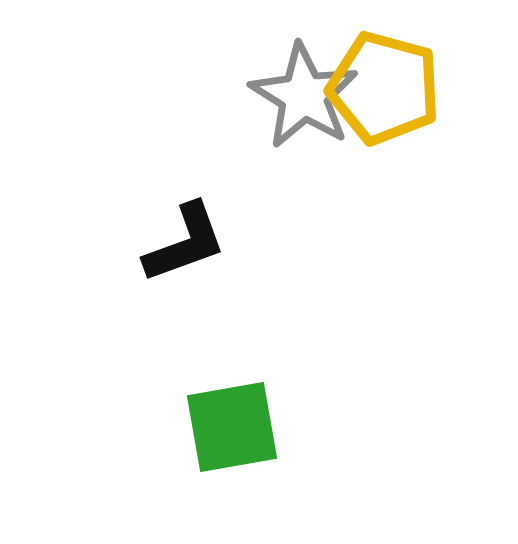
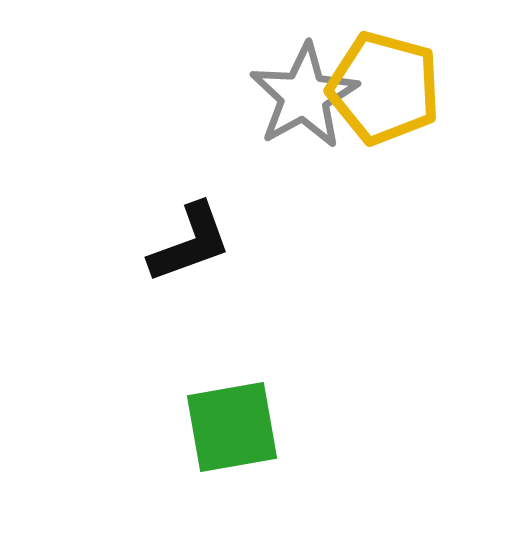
gray star: rotated 11 degrees clockwise
black L-shape: moved 5 px right
